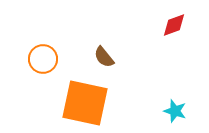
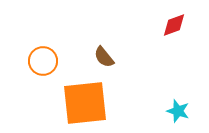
orange circle: moved 2 px down
orange square: rotated 18 degrees counterclockwise
cyan star: moved 3 px right
